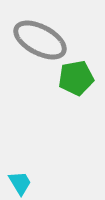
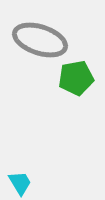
gray ellipse: rotated 10 degrees counterclockwise
